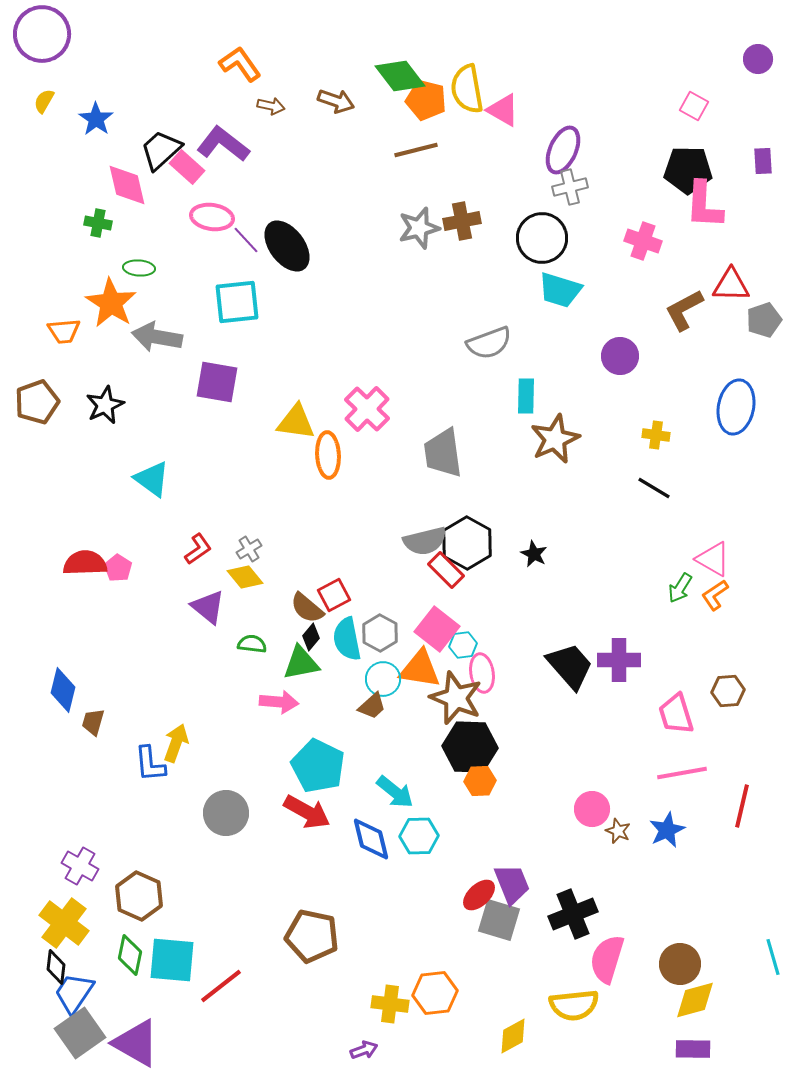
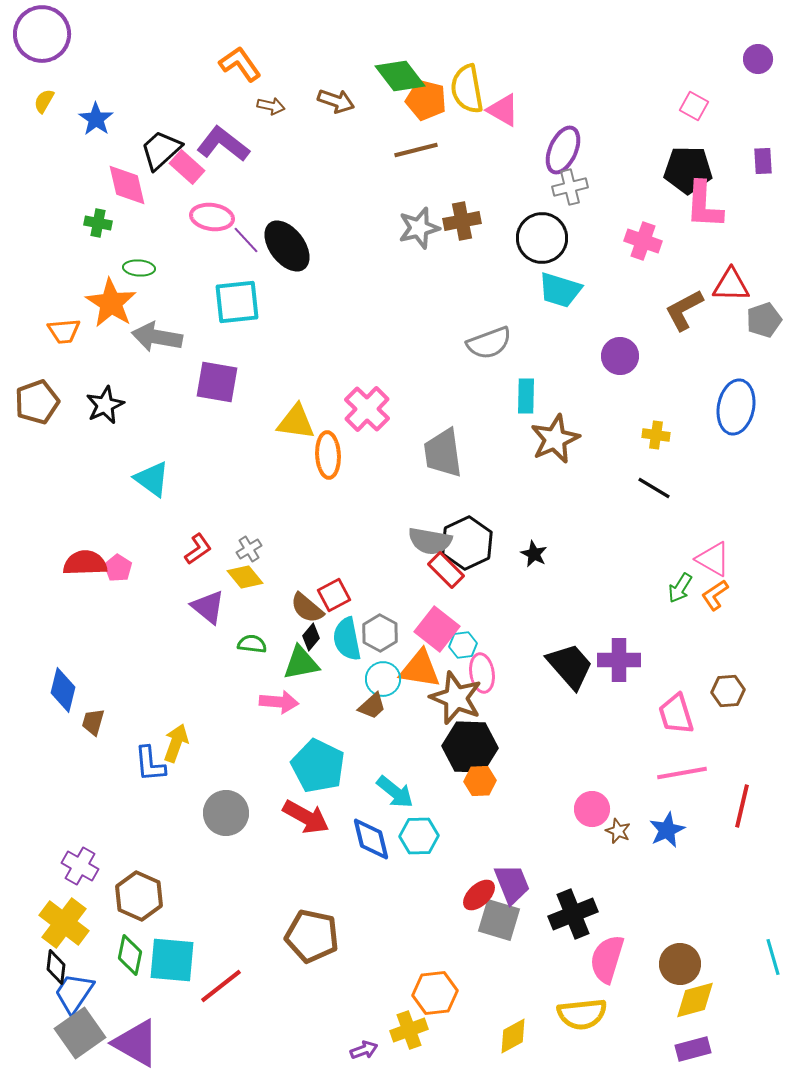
gray semicircle at (425, 541): moved 5 px right; rotated 24 degrees clockwise
black hexagon at (467, 543): rotated 6 degrees clockwise
red arrow at (307, 812): moved 1 px left, 5 px down
yellow cross at (390, 1004): moved 19 px right, 26 px down; rotated 27 degrees counterclockwise
yellow semicircle at (574, 1005): moved 8 px right, 9 px down
purple rectangle at (693, 1049): rotated 16 degrees counterclockwise
